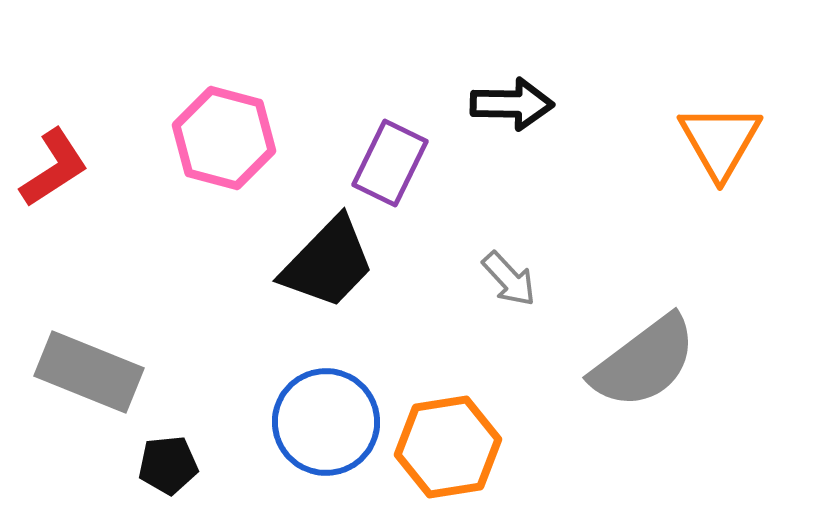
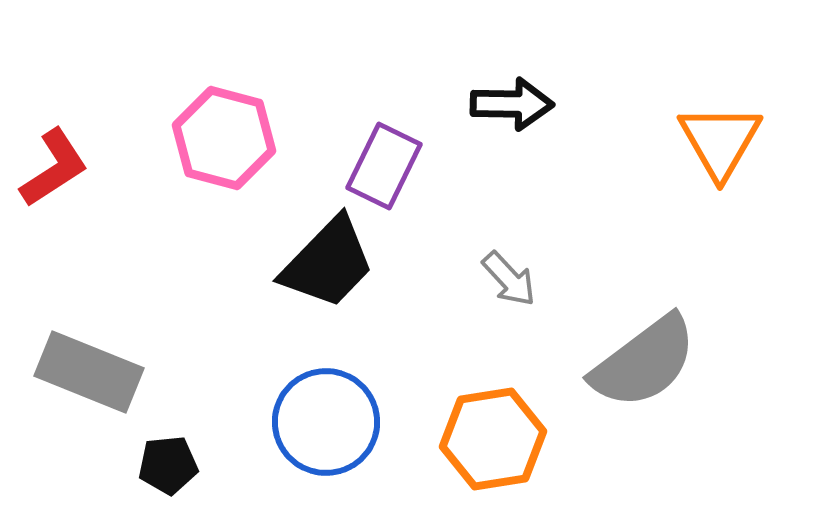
purple rectangle: moved 6 px left, 3 px down
orange hexagon: moved 45 px right, 8 px up
